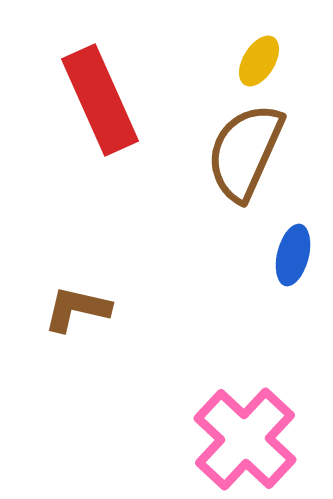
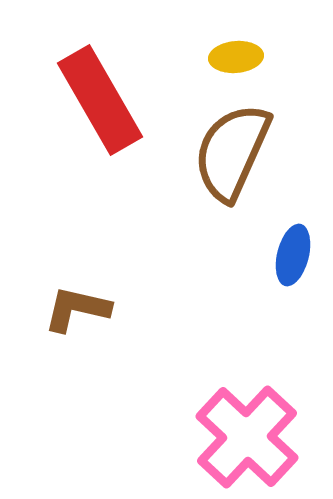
yellow ellipse: moved 23 px left, 4 px up; rotated 54 degrees clockwise
red rectangle: rotated 6 degrees counterclockwise
brown semicircle: moved 13 px left
pink cross: moved 2 px right, 2 px up
